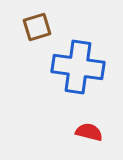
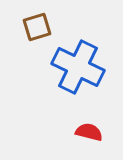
blue cross: rotated 18 degrees clockwise
